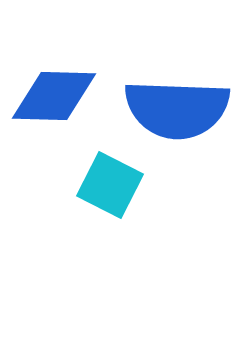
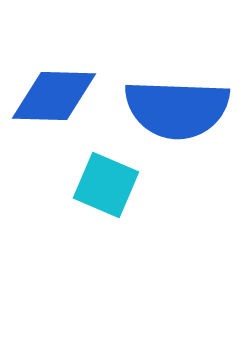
cyan square: moved 4 px left; rotated 4 degrees counterclockwise
